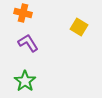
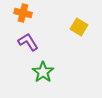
purple L-shape: moved 1 px up
green star: moved 18 px right, 9 px up
